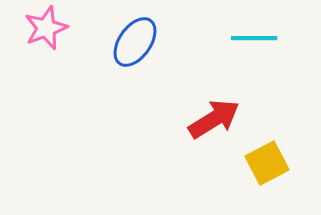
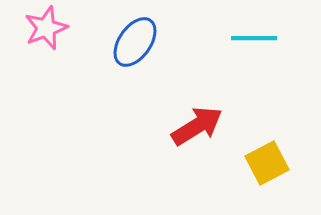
red arrow: moved 17 px left, 7 px down
